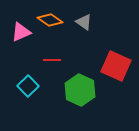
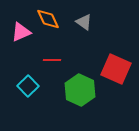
orange diamond: moved 2 px left, 1 px up; rotated 30 degrees clockwise
red square: moved 3 px down
